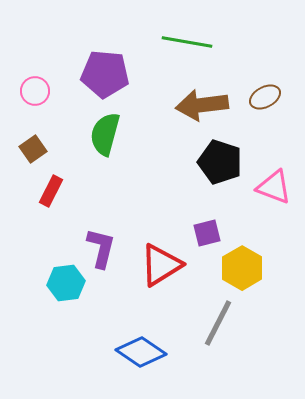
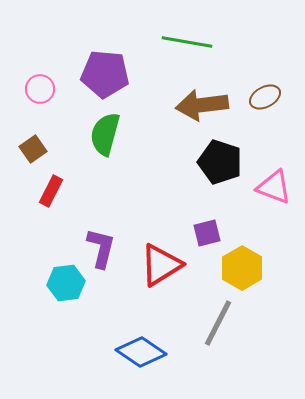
pink circle: moved 5 px right, 2 px up
